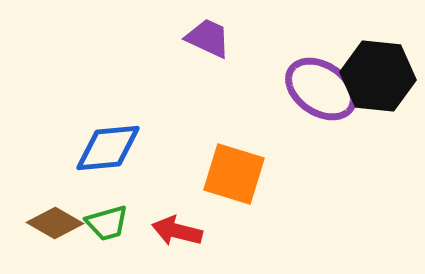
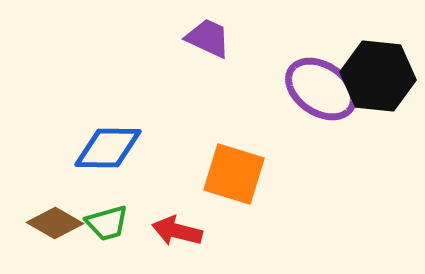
blue diamond: rotated 6 degrees clockwise
